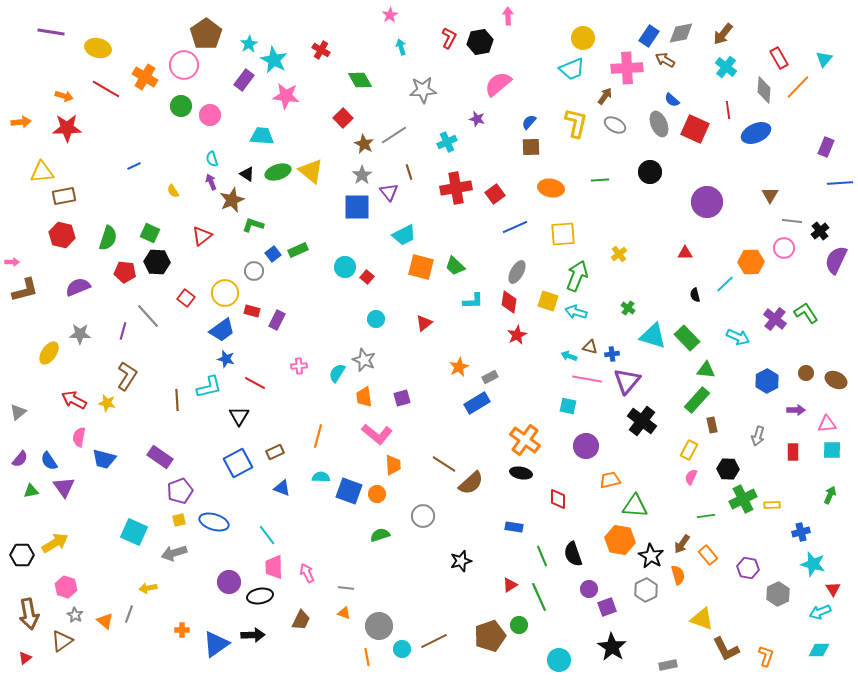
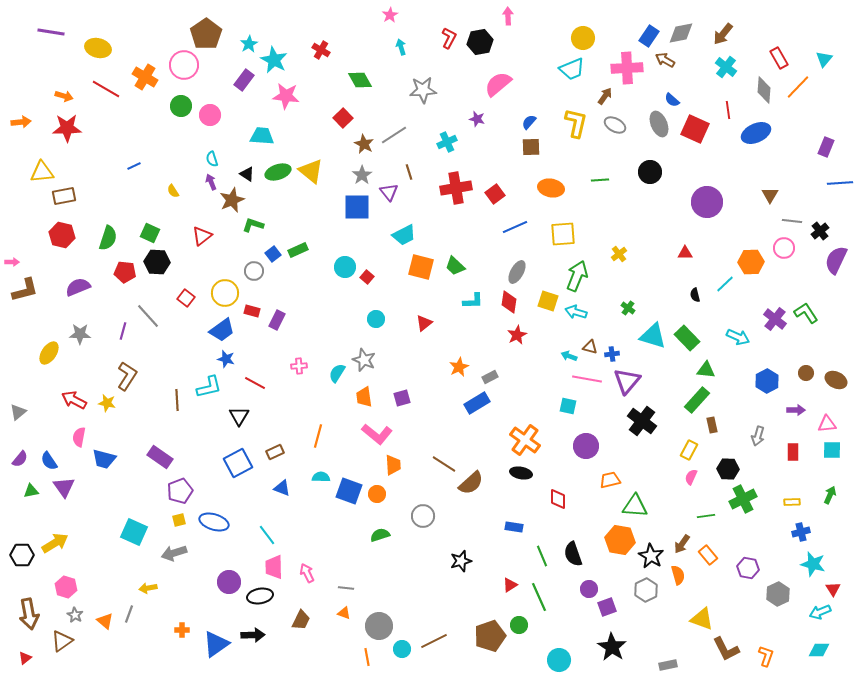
yellow rectangle at (772, 505): moved 20 px right, 3 px up
